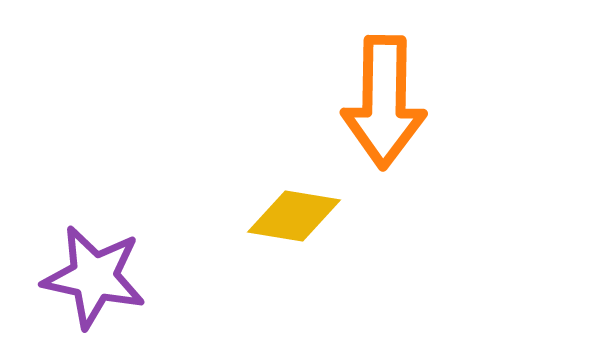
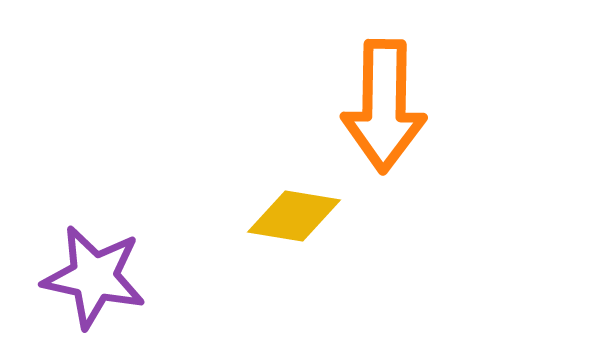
orange arrow: moved 4 px down
